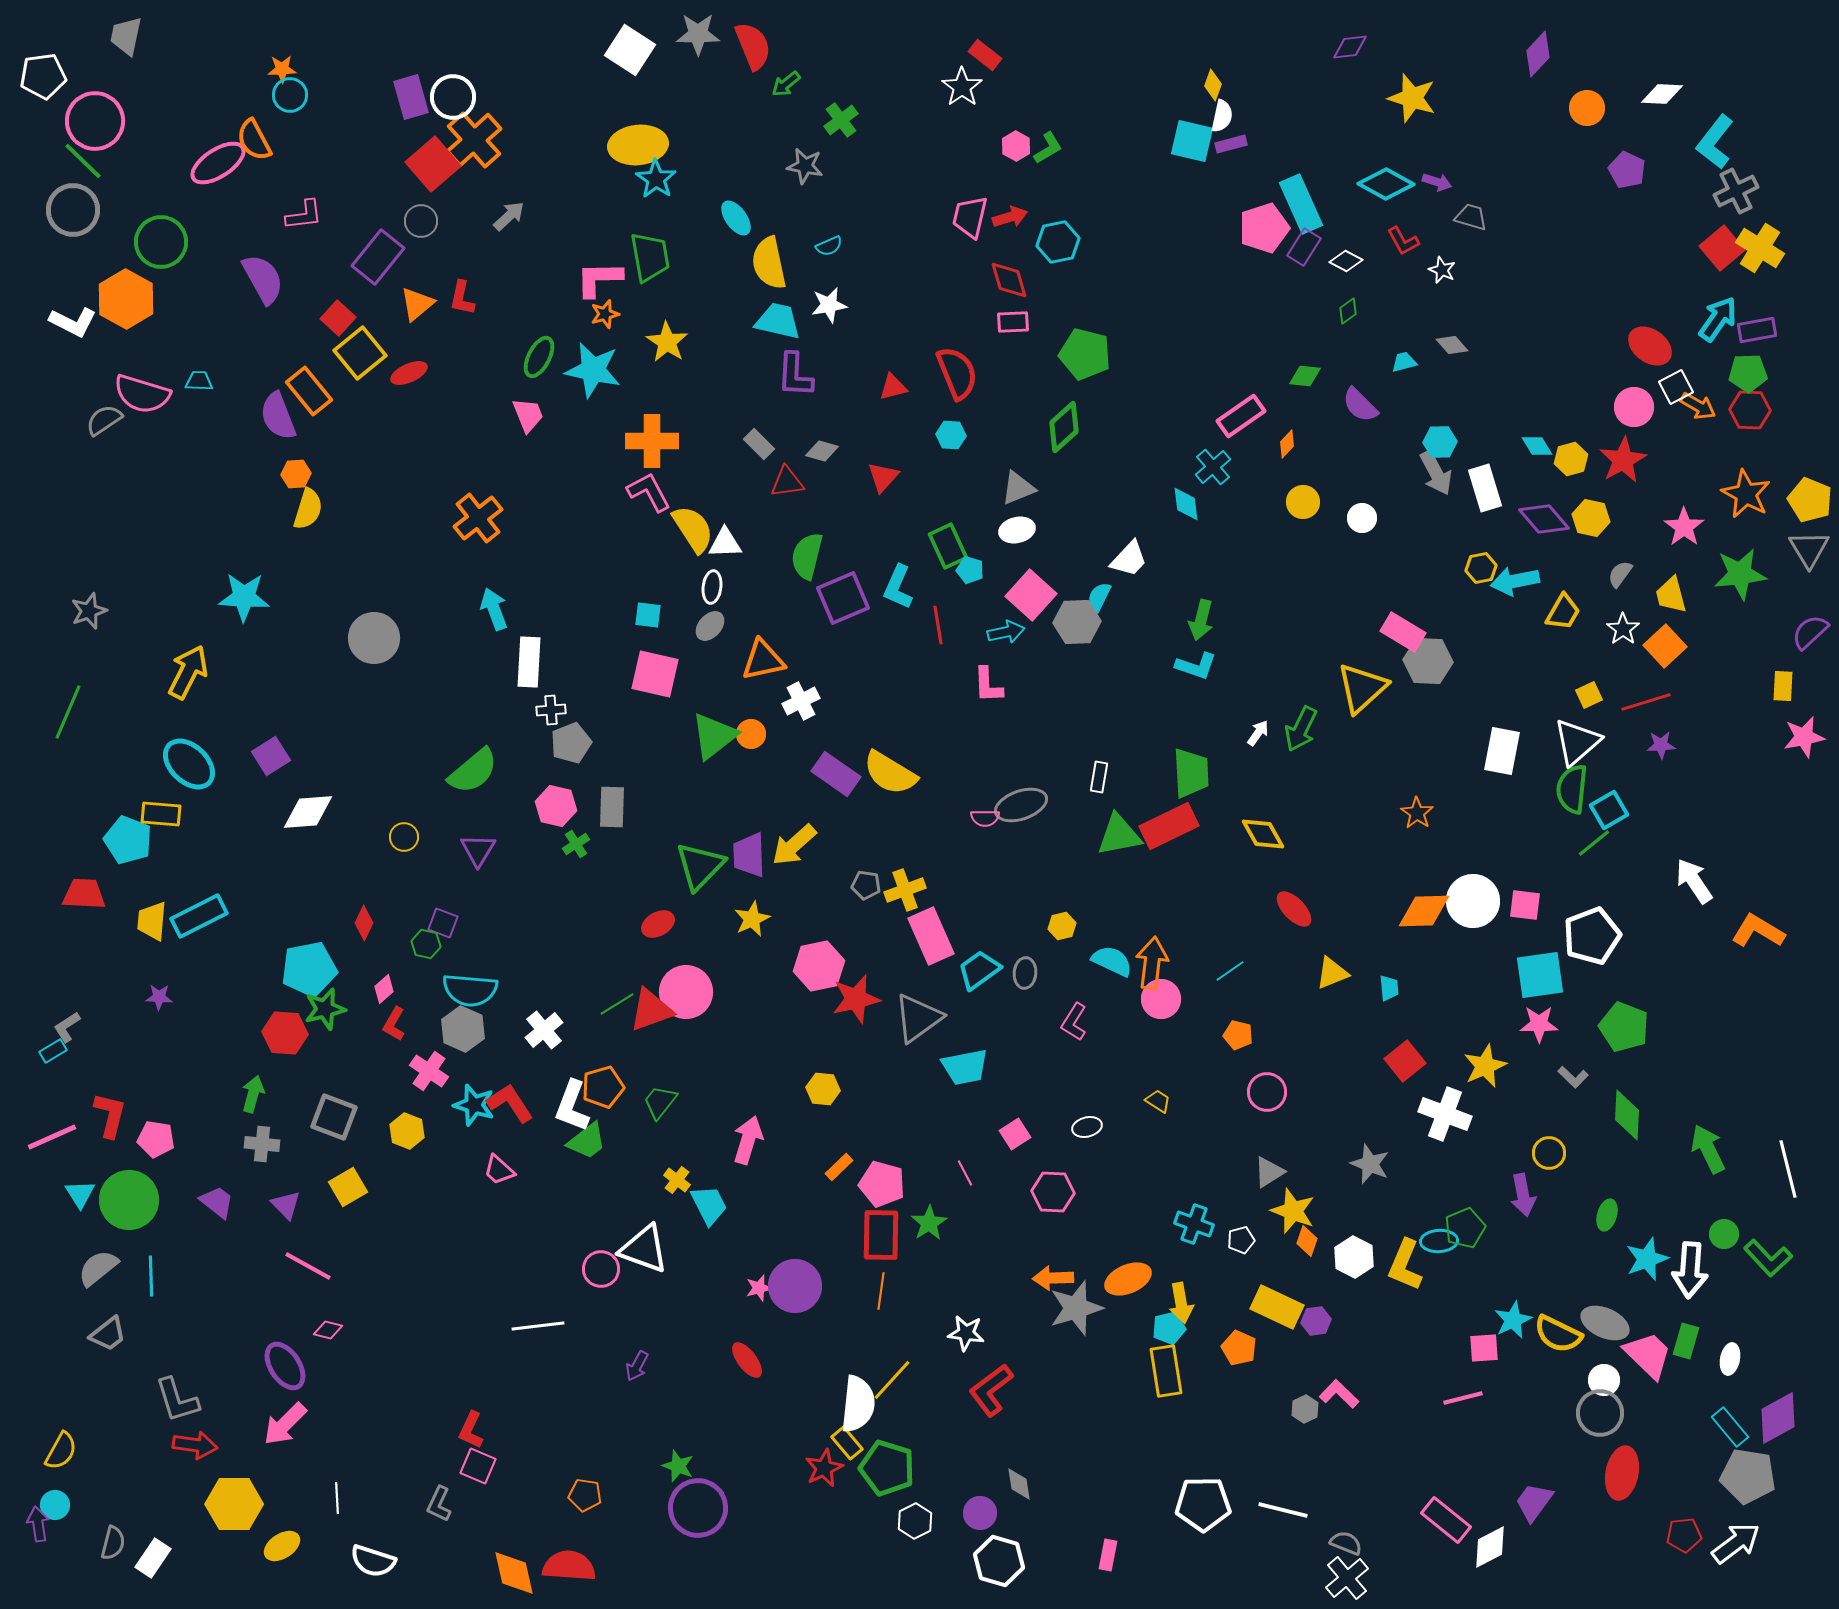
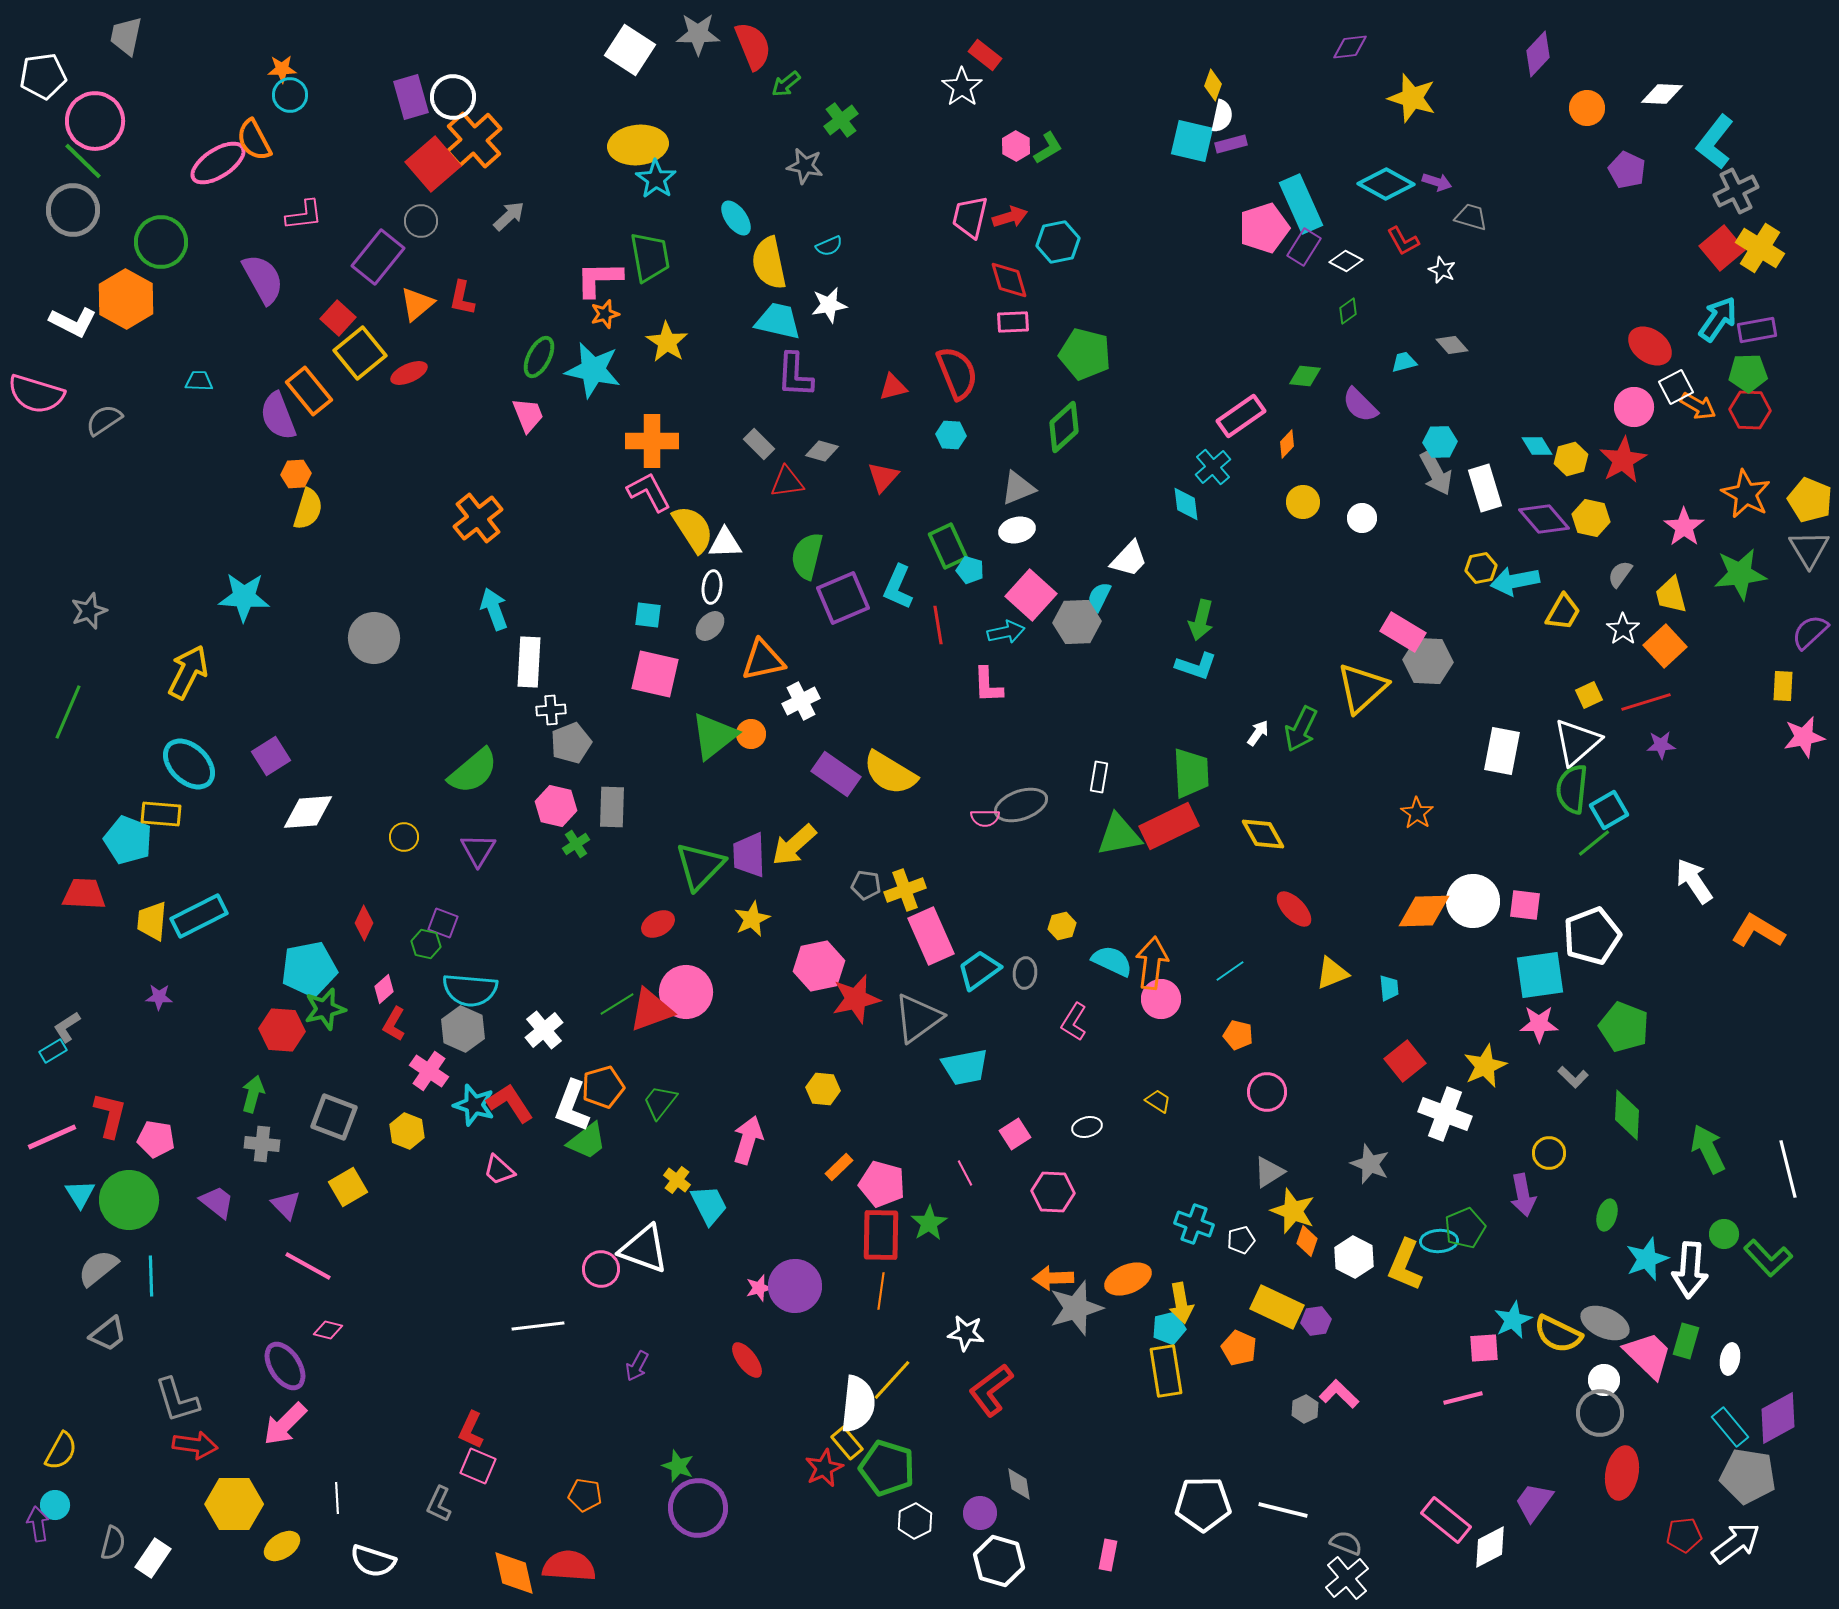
pink semicircle at (142, 394): moved 106 px left
red hexagon at (285, 1033): moved 3 px left, 3 px up
